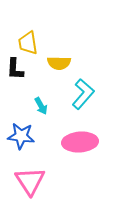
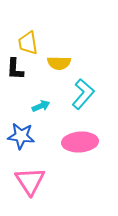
cyan arrow: rotated 84 degrees counterclockwise
